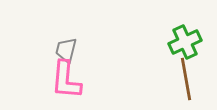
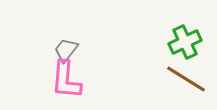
gray trapezoid: rotated 24 degrees clockwise
brown line: rotated 48 degrees counterclockwise
